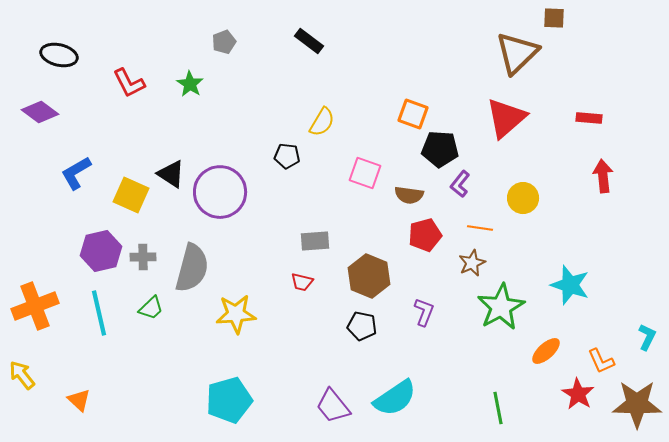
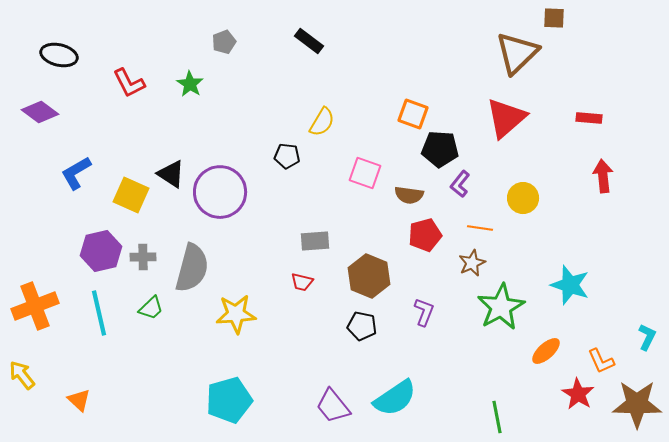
green line at (498, 408): moved 1 px left, 9 px down
